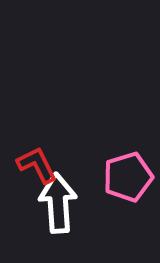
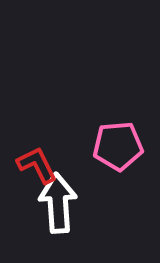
pink pentagon: moved 10 px left, 31 px up; rotated 12 degrees clockwise
